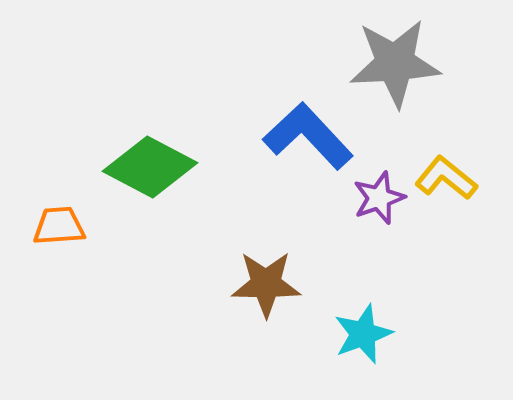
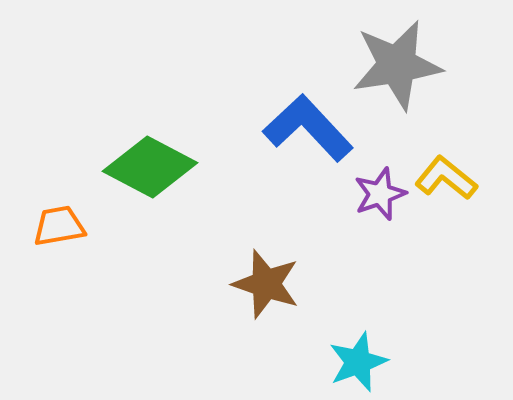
gray star: moved 2 px right, 2 px down; rotated 6 degrees counterclockwise
blue L-shape: moved 8 px up
purple star: moved 1 px right, 4 px up
orange trapezoid: rotated 6 degrees counterclockwise
brown star: rotated 18 degrees clockwise
cyan star: moved 5 px left, 28 px down
